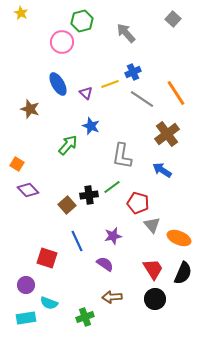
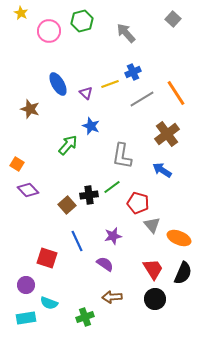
pink circle: moved 13 px left, 11 px up
gray line: rotated 65 degrees counterclockwise
